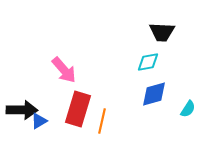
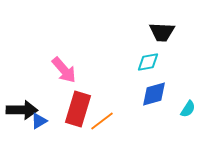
orange line: rotated 40 degrees clockwise
